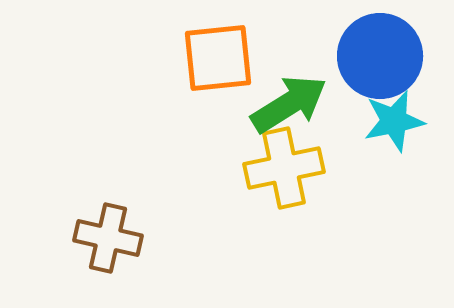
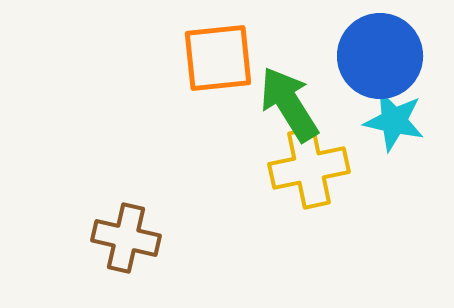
green arrow: rotated 90 degrees counterclockwise
cyan star: rotated 24 degrees clockwise
yellow cross: moved 25 px right
brown cross: moved 18 px right
